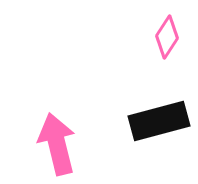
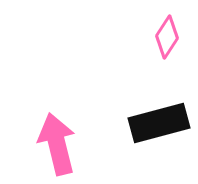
black rectangle: moved 2 px down
